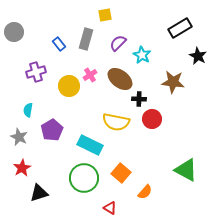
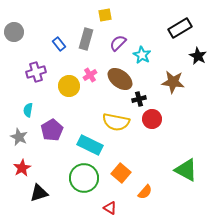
black cross: rotated 16 degrees counterclockwise
